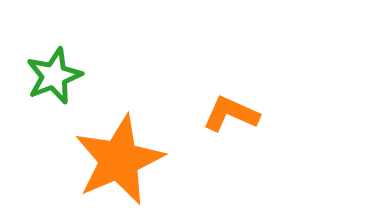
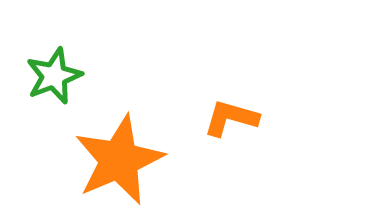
orange L-shape: moved 4 px down; rotated 8 degrees counterclockwise
